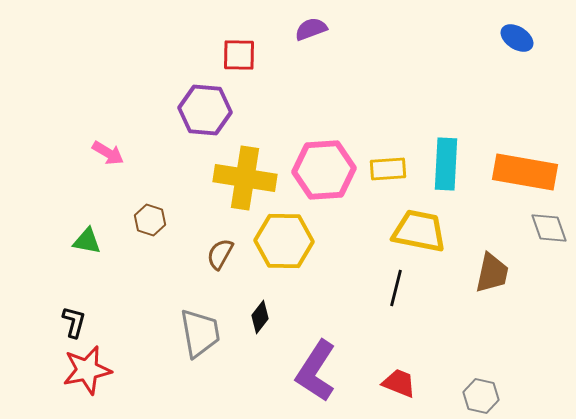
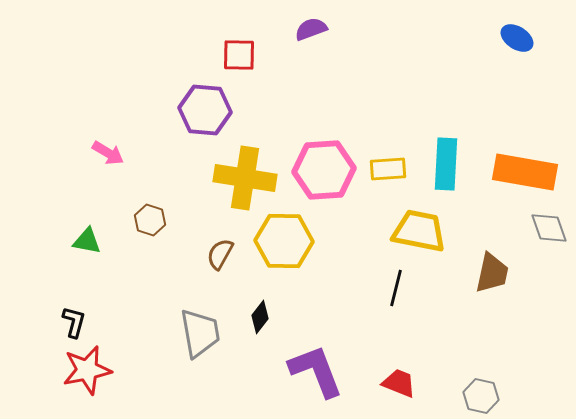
purple L-shape: rotated 126 degrees clockwise
